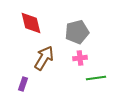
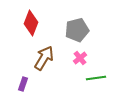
red diamond: rotated 35 degrees clockwise
gray pentagon: moved 2 px up
pink cross: rotated 32 degrees counterclockwise
